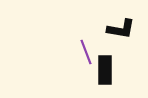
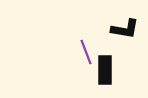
black L-shape: moved 4 px right
